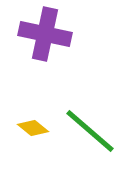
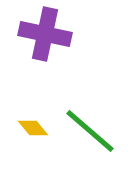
yellow diamond: rotated 12 degrees clockwise
